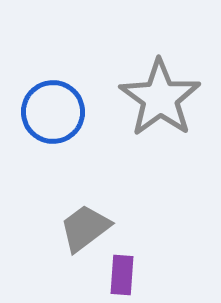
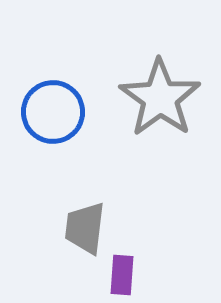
gray trapezoid: rotated 46 degrees counterclockwise
